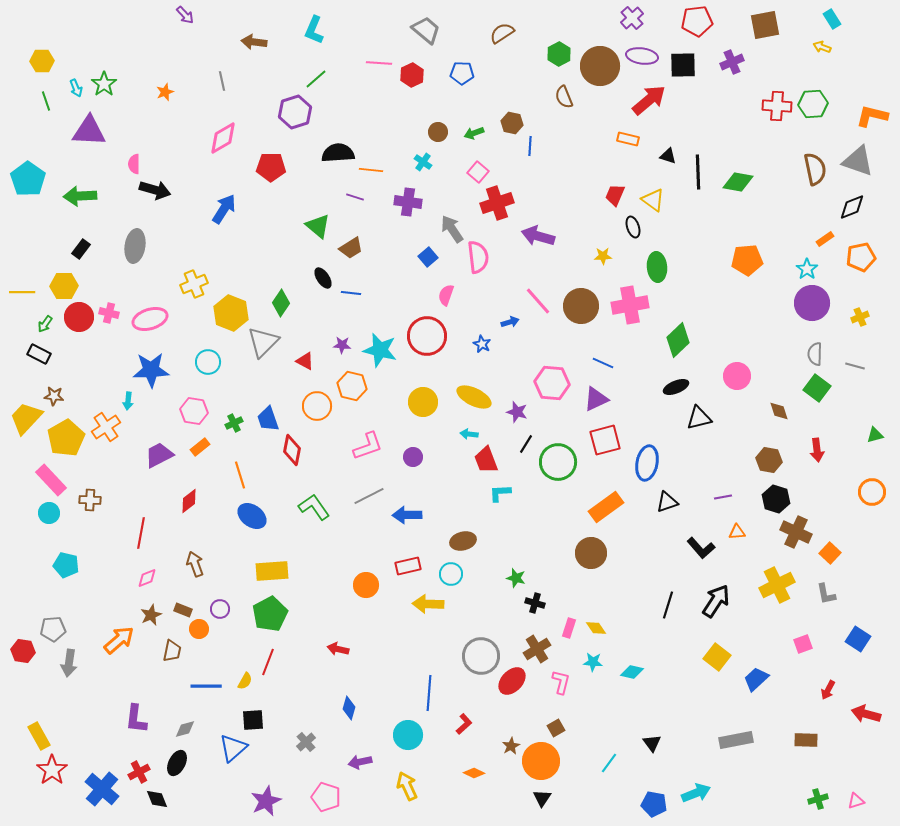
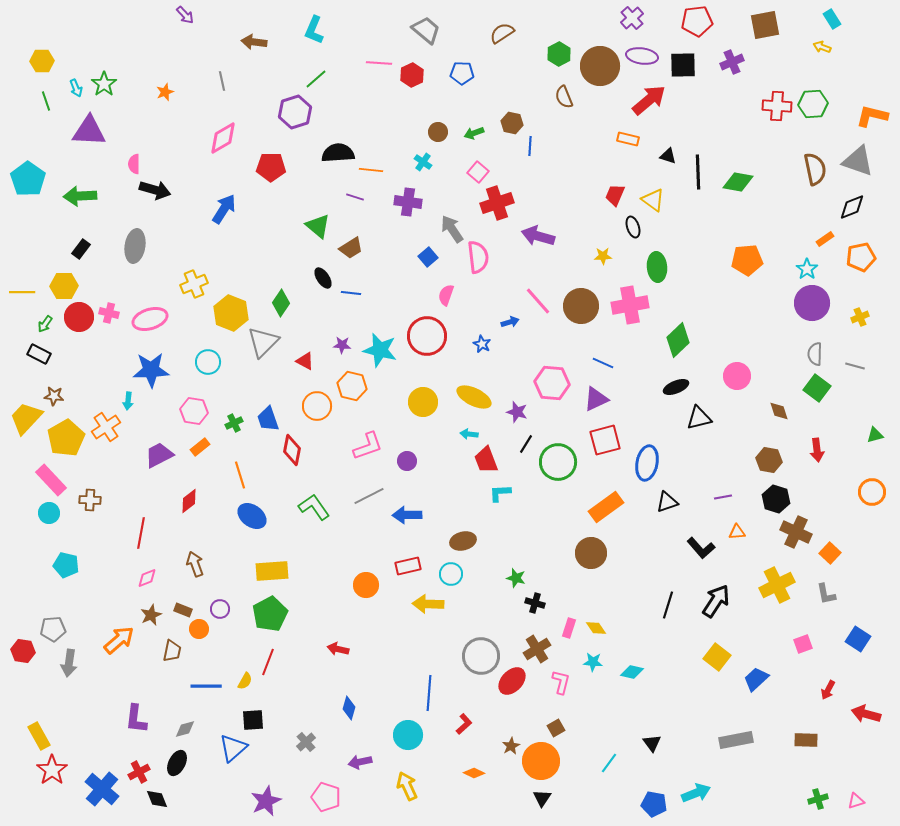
purple circle at (413, 457): moved 6 px left, 4 px down
